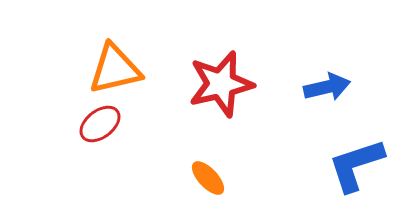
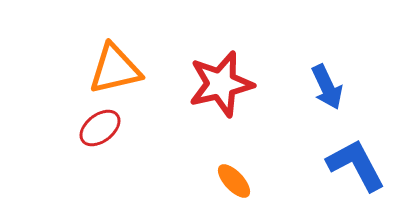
blue arrow: rotated 78 degrees clockwise
red ellipse: moved 4 px down
blue L-shape: rotated 80 degrees clockwise
orange ellipse: moved 26 px right, 3 px down
